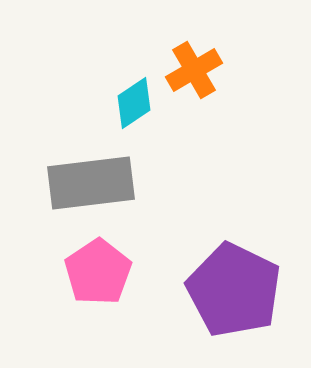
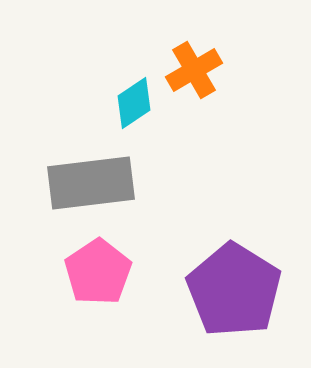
purple pentagon: rotated 6 degrees clockwise
